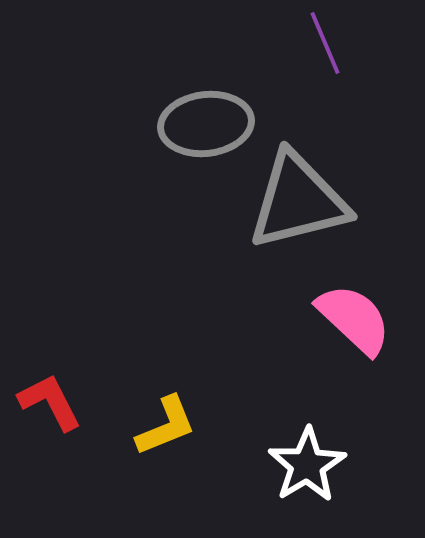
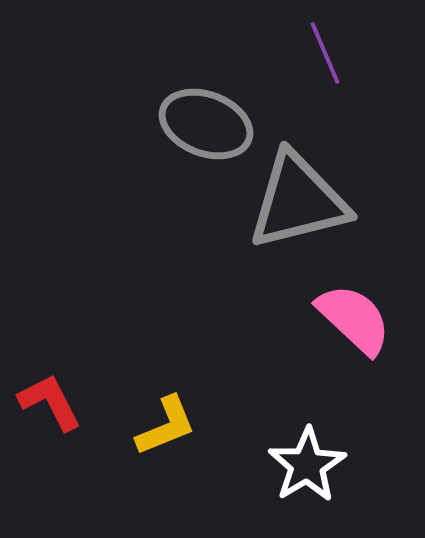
purple line: moved 10 px down
gray ellipse: rotated 28 degrees clockwise
